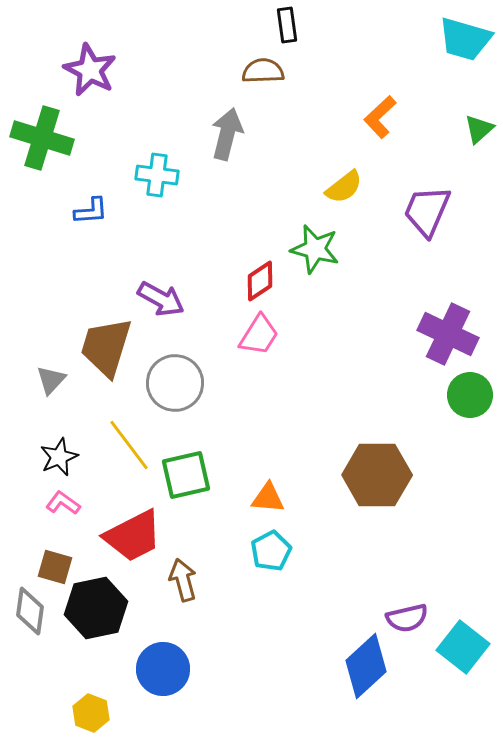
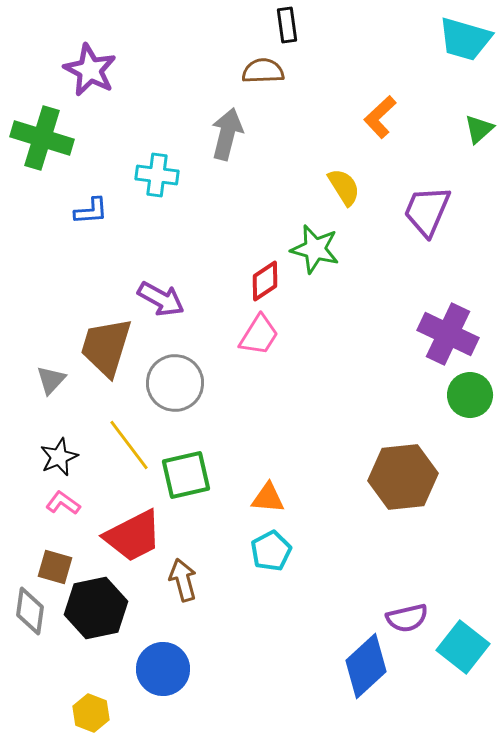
yellow semicircle: rotated 84 degrees counterclockwise
red diamond: moved 5 px right
brown hexagon: moved 26 px right, 2 px down; rotated 6 degrees counterclockwise
